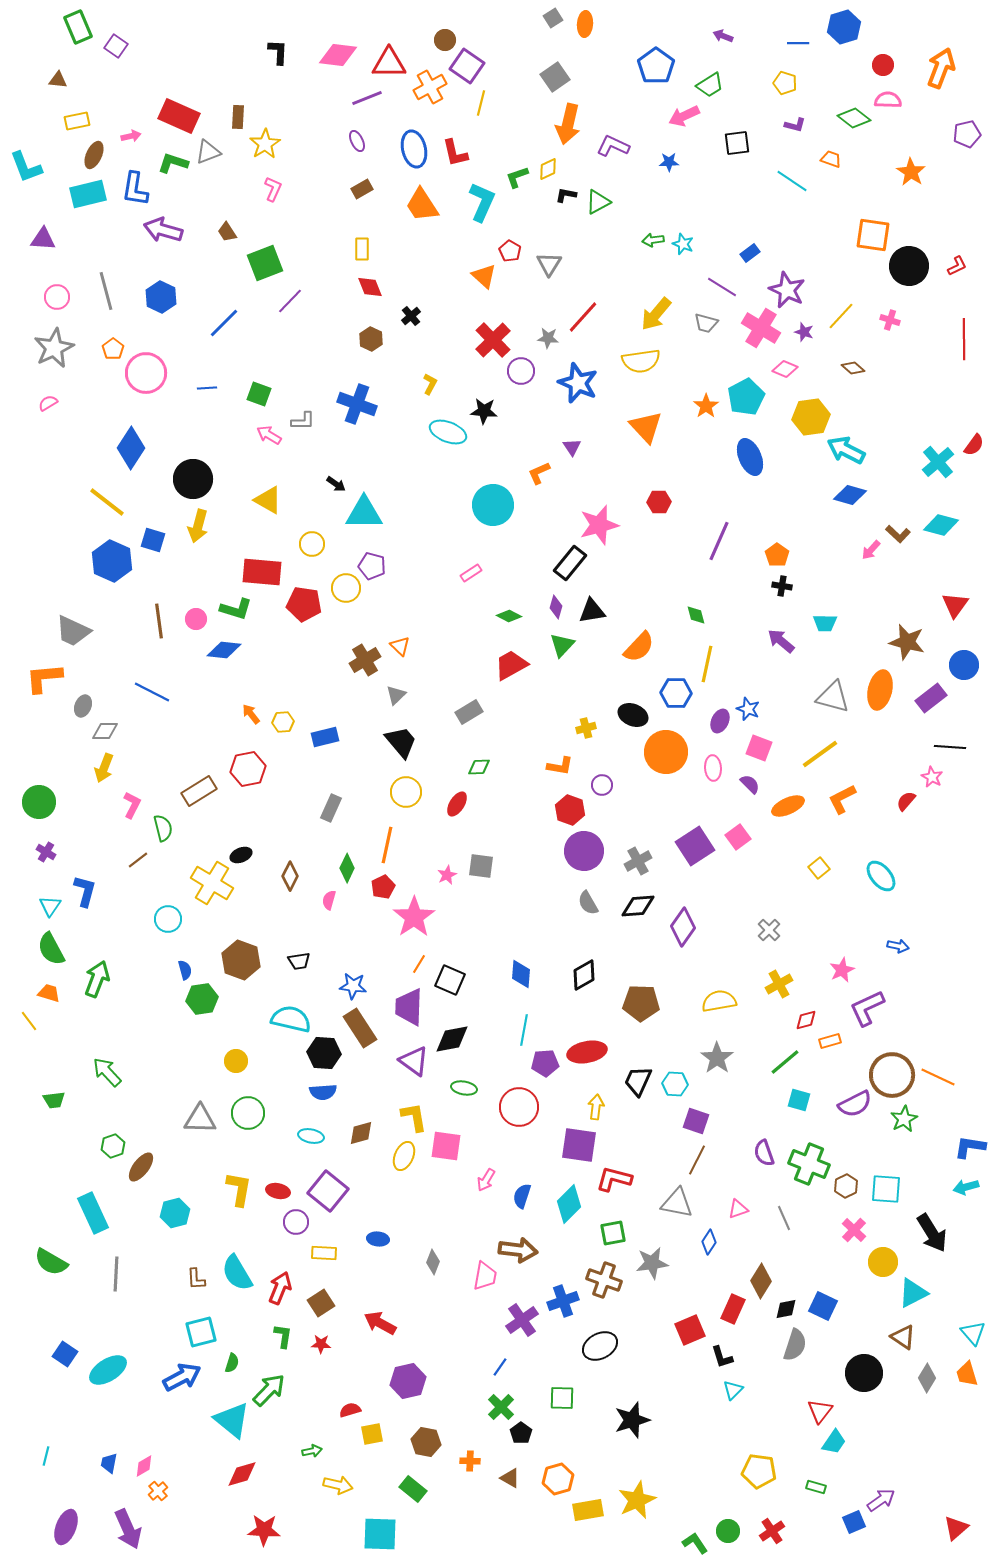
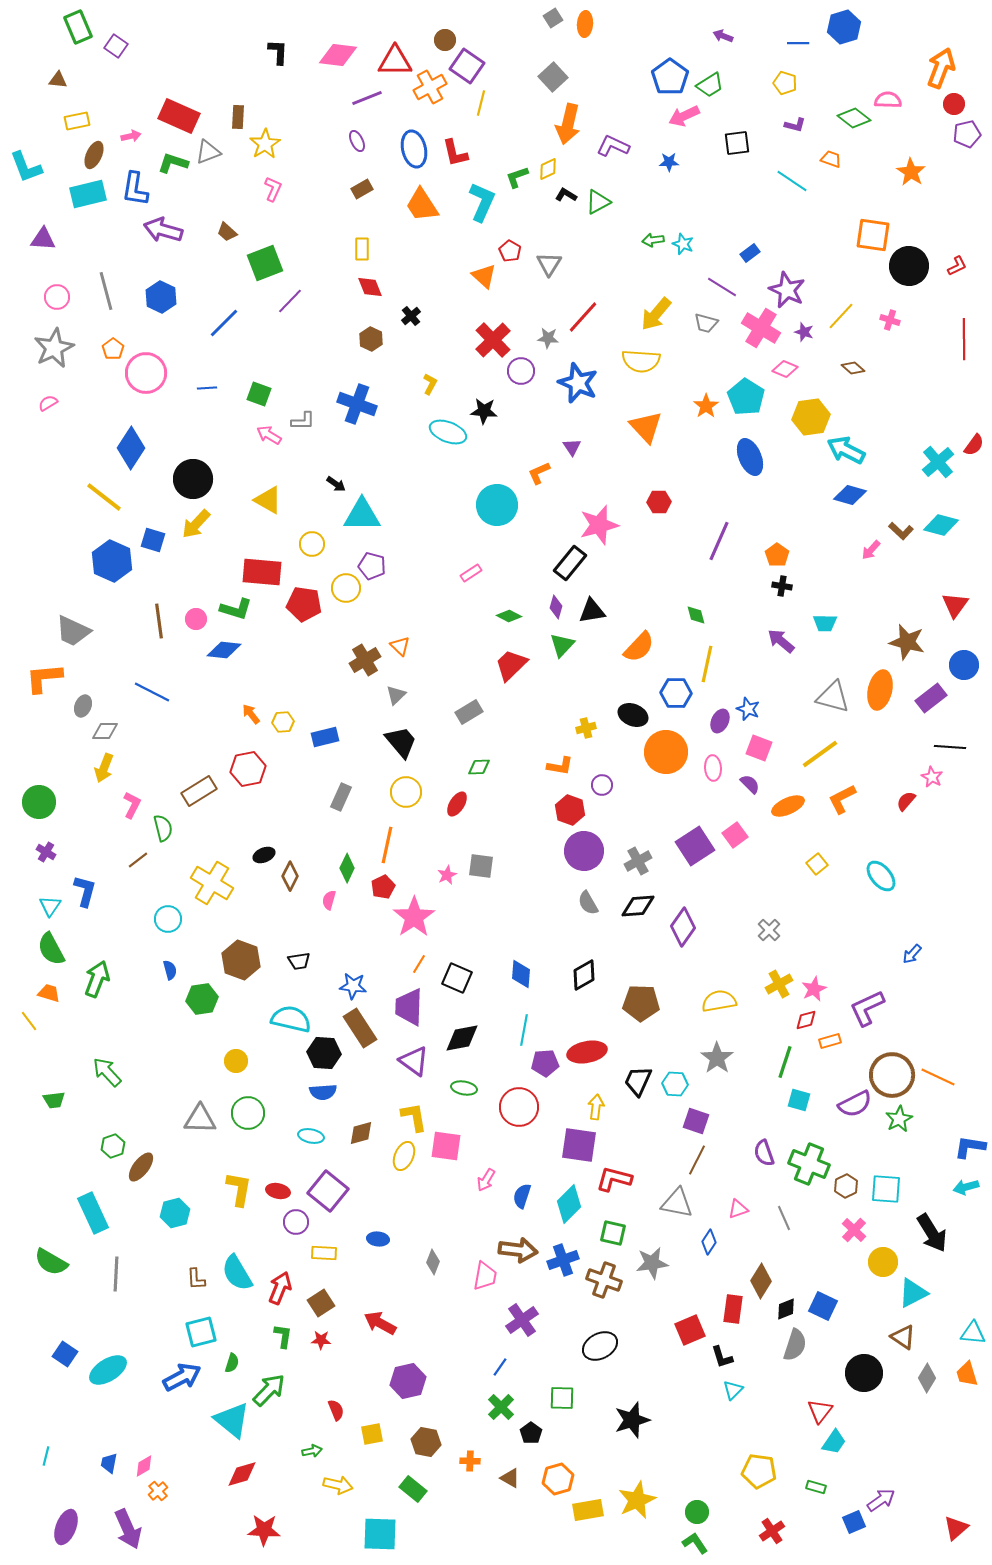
red triangle at (389, 63): moved 6 px right, 2 px up
red circle at (883, 65): moved 71 px right, 39 px down
blue pentagon at (656, 66): moved 14 px right, 11 px down
gray square at (555, 77): moved 2 px left; rotated 8 degrees counterclockwise
black L-shape at (566, 195): rotated 20 degrees clockwise
brown trapezoid at (227, 232): rotated 15 degrees counterclockwise
yellow semicircle at (641, 361): rotated 12 degrees clockwise
cyan pentagon at (746, 397): rotated 12 degrees counterclockwise
yellow line at (107, 502): moved 3 px left, 5 px up
cyan circle at (493, 505): moved 4 px right
cyan triangle at (364, 513): moved 2 px left, 2 px down
yellow arrow at (198, 526): moved 2 px left, 2 px up; rotated 28 degrees clockwise
brown L-shape at (898, 534): moved 3 px right, 3 px up
red trapezoid at (511, 665): rotated 15 degrees counterclockwise
gray rectangle at (331, 808): moved 10 px right, 11 px up
pink square at (738, 837): moved 3 px left, 2 px up
black ellipse at (241, 855): moved 23 px right
yellow square at (819, 868): moved 2 px left, 4 px up
blue arrow at (898, 946): moved 14 px right, 8 px down; rotated 120 degrees clockwise
blue semicircle at (185, 970): moved 15 px left
pink star at (842, 970): moved 28 px left, 19 px down
black square at (450, 980): moved 7 px right, 2 px up
black diamond at (452, 1039): moved 10 px right, 1 px up
green line at (785, 1062): rotated 32 degrees counterclockwise
green star at (904, 1119): moved 5 px left
green square at (613, 1233): rotated 24 degrees clockwise
blue cross at (563, 1301): moved 41 px up
red rectangle at (733, 1309): rotated 16 degrees counterclockwise
black diamond at (786, 1309): rotated 10 degrees counterclockwise
cyan triangle at (973, 1333): rotated 44 degrees counterclockwise
red star at (321, 1344): moved 4 px up
red semicircle at (350, 1410): moved 14 px left; rotated 85 degrees clockwise
black pentagon at (521, 1433): moved 10 px right
green circle at (728, 1531): moved 31 px left, 19 px up
